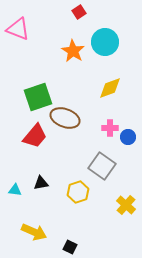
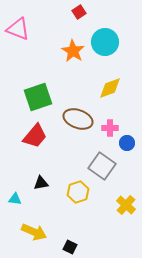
brown ellipse: moved 13 px right, 1 px down
blue circle: moved 1 px left, 6 px down
cyan triangle: moved 9 px down
